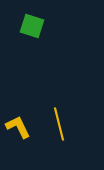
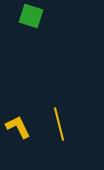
green square: moved 1 px left, 10 px up
